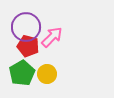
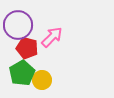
purple circle: moved 8 px left, 2 px up
red pentagon: moved 1 px left, 2 px down
yellow circle: moved 5 px left, 6 px down
